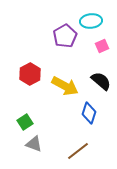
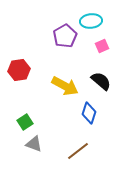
red hexagon: moved 11 px left, 4 px up; rotated 20 degrees clockwise
